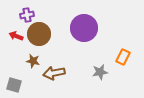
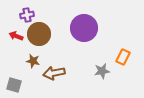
gray star: moved 2 px right, 1 px up
